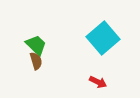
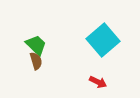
cyan square: moved 2 px down
